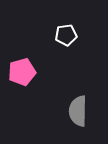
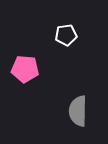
pink pentagon: moved 3 px right, 3 px up; rotated 20 degrees clockwise
